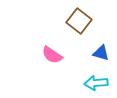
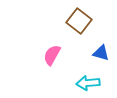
pink semicircle: rotated 85 degrees clockwise
cyan arrow: moved 8 px left
